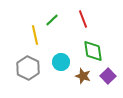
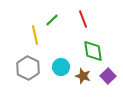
cyan circle: moved 5 px down
